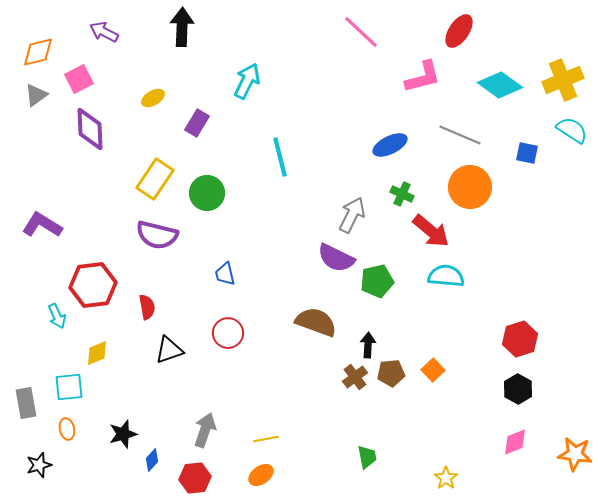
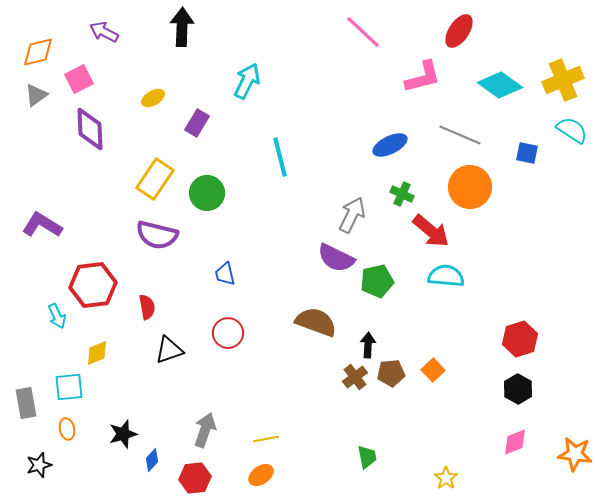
pink line at (361, 32): moved 2 px right
